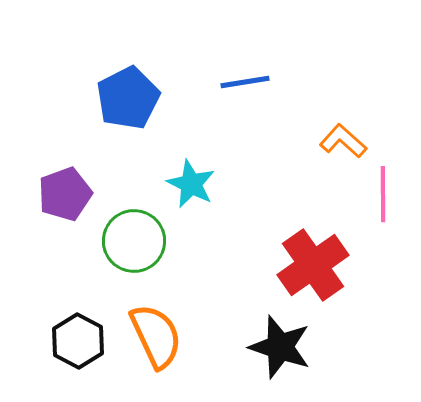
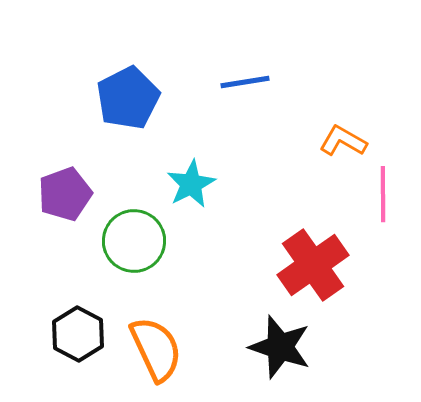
orange L-shape: rotated 12 degrees counterclockwise
cyan star: rotated 18 degrees clockwise
orange semicircle: moved 13 px down
black hexagon: moved 7 px up
